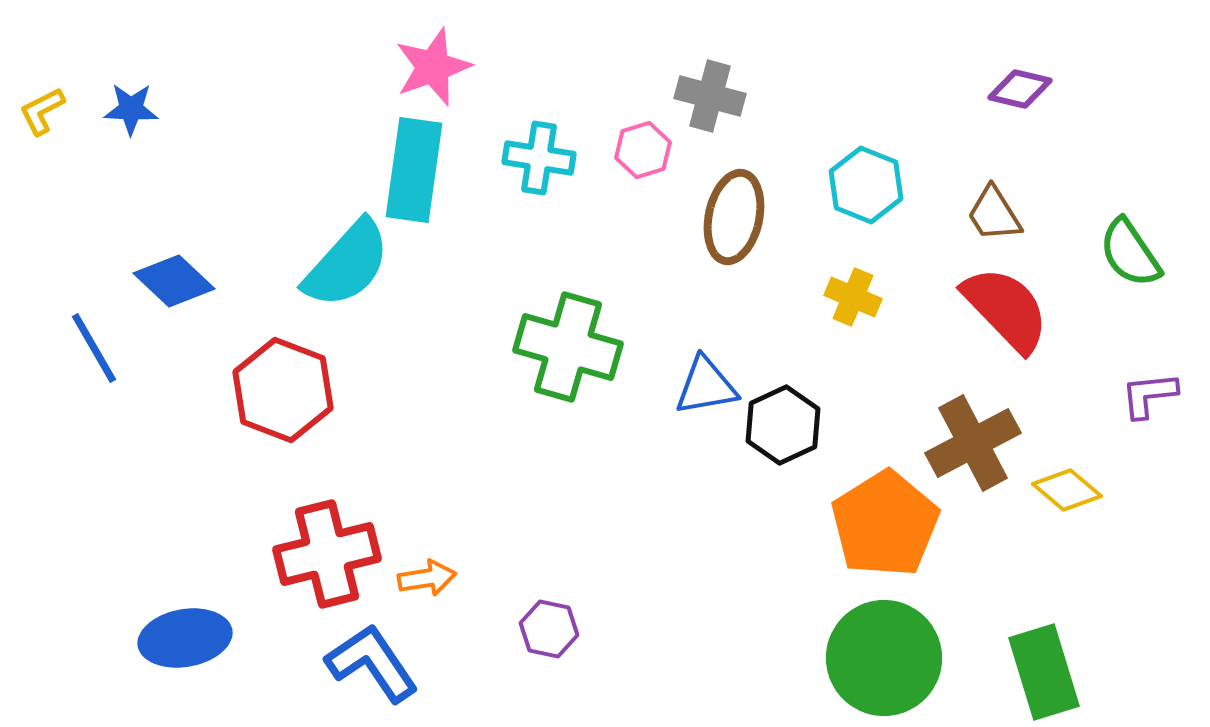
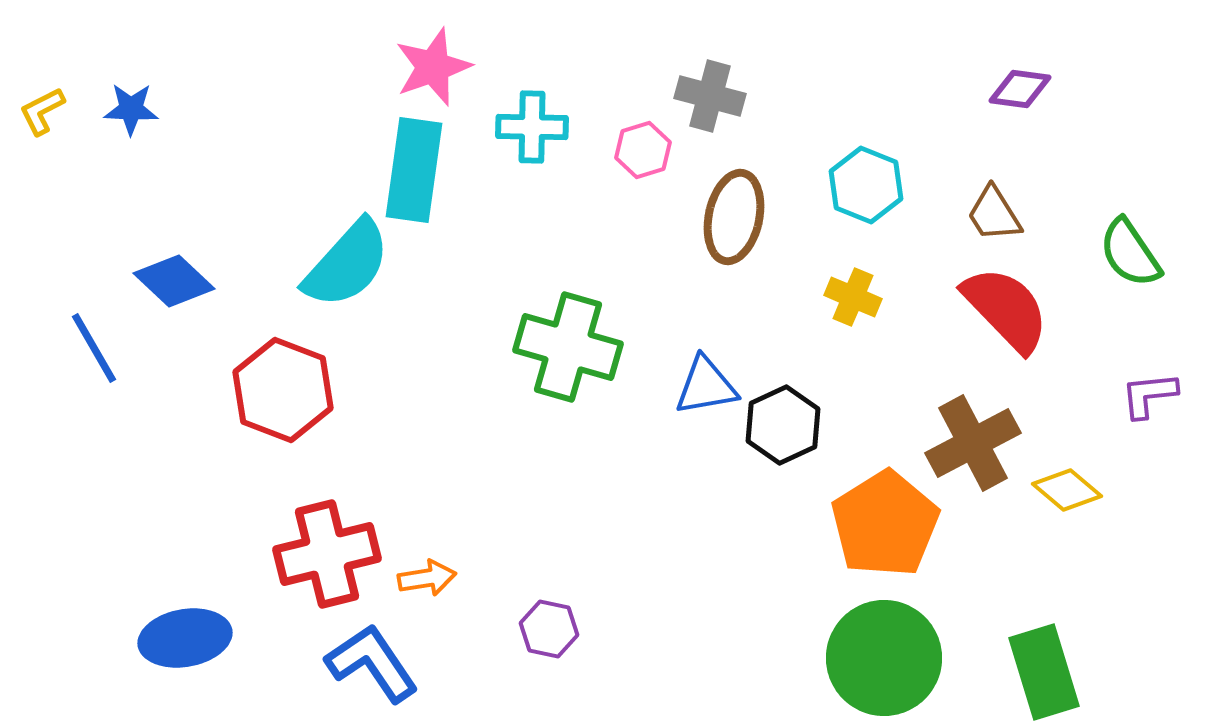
purple diamond: rotated 6 degrees counterclockwise
cyan cross: moved 7 px left, 31 px up; rotated 8 degrees counterclockwise
